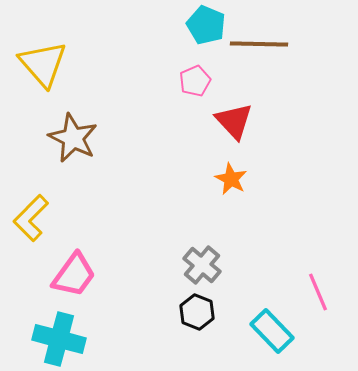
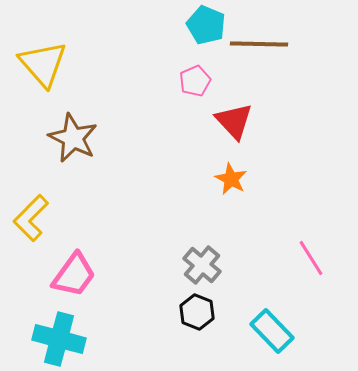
pink line: moved 7 px left, 34 px up; rotated 9 degrees counterclockwise
